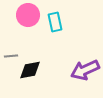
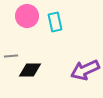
pink circle: moved 1 px left, 1 px down
black diamond: rotated 10 degrees clockwise
